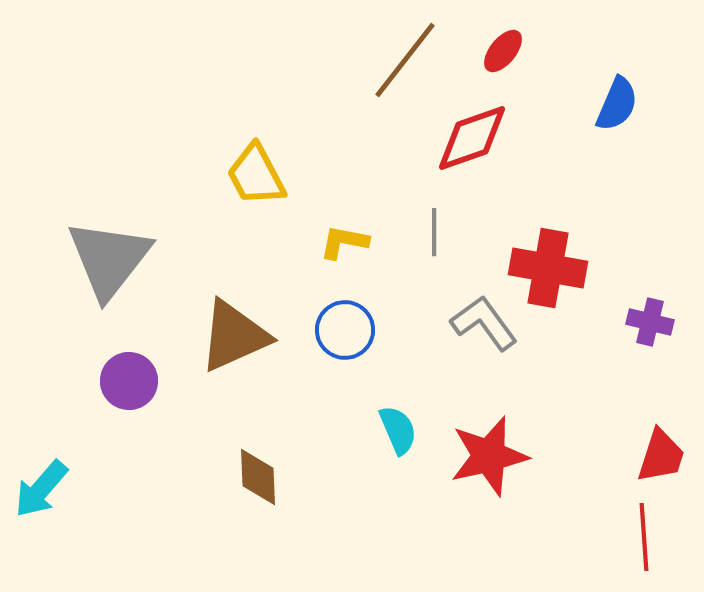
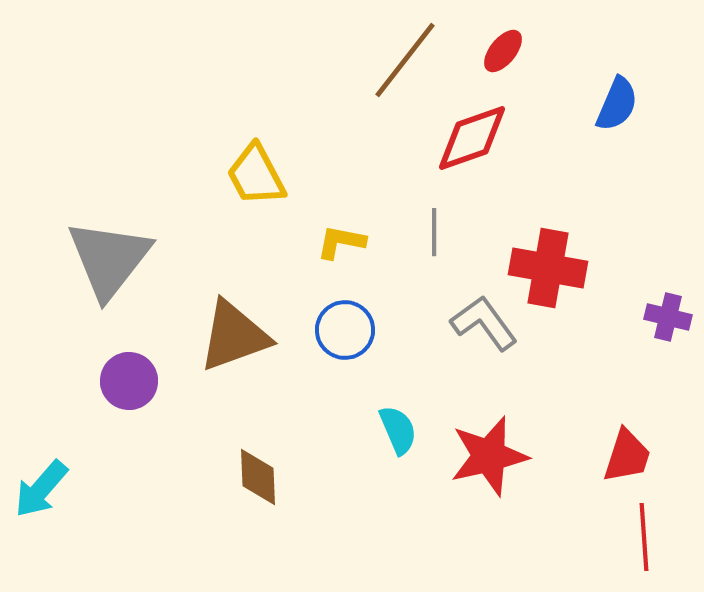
yellow L-shape: moved 3 px left
purple cross: moved 18 px right, 5 px up
brown triangle: rotated 4 degrees clockwise
red trapezoid: moved 34 px left
